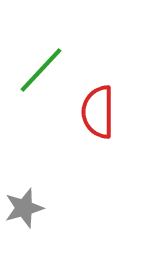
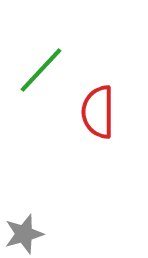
gray star: moved 26 px down
